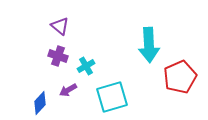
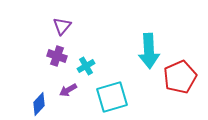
purple triangle: moved 2 px right; rotated 30 degrees clockwise
cyan arrow: moved 6 px down
purple cross: moved 1 px left
blue diamond: moved 1 px left, 1 px down
